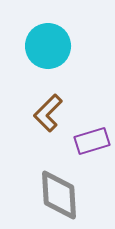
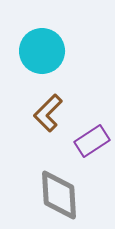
cyan circle: moved 6 px left, 5 px down
purple rectangle: rotated 16 degrees counterclockwise
